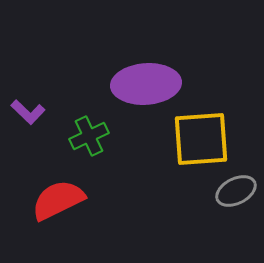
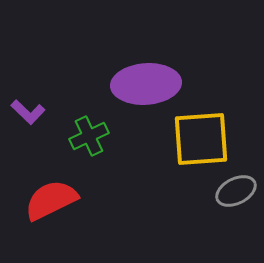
red semicircle: moved 7 px left
